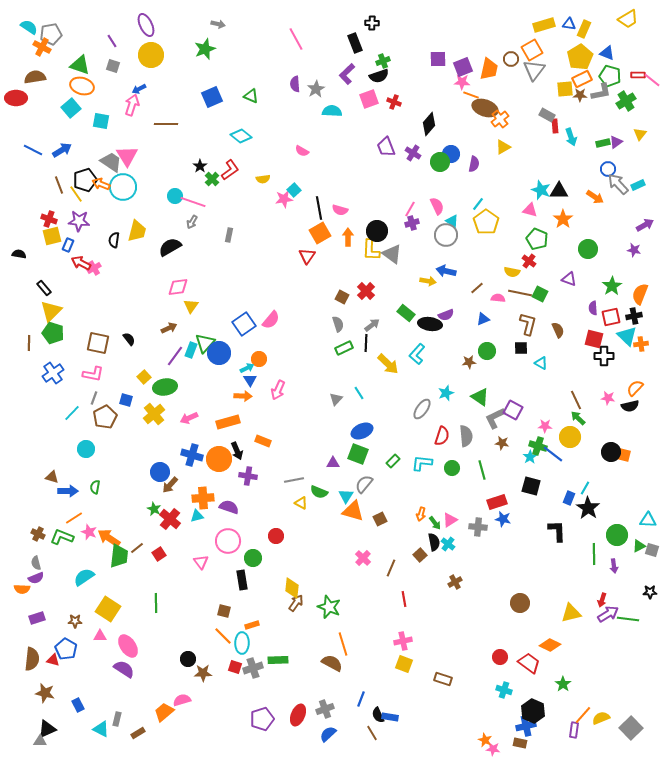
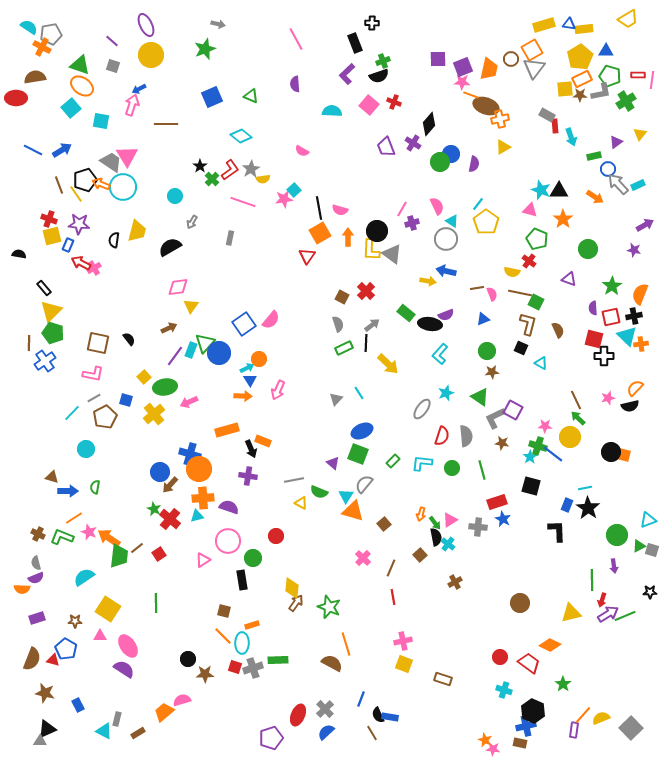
yellow rectangle at (584, 29): rotated 60 degrees clockwise
purple line at (112, 41): rotated 16 degrees counterclockwise
blue triangle at (607, 53): moved 1 px left, 2 px up; rotated 21 degrees counterclockwise
gray triangle at (534, 70): moved 2 px up
pink line at (652, 80): rotated 60 degrees clockwise
orange ellipse at (82, 86): rotated 20 degrees clockwise
gray star at (316, 89): moved 65 px left, 80 px down
pink square at (369, 99): moved 6 px down; rotated 30 degrees counterclockwise
brown ellipse at (485, 108): moved 1 px right, 2 px up
orange cross at (500, 119): rotated 24 degrees clockwise
green rectangle at (603, 143): moved 9 px left, 13 px down
purple cross at (413, 153): moved 10 px up
pink line at (193, 202): moved 50 px right
pink line at (410, 209): moved 8 px left
purple star at (79, 221): moved 3 px down
gray rectangle at (229, 235): moved 1 px right, 3 px down
gray circle at (446, 235): moved 4 px down
brown line at (477, 288): rotated 32 degrees clockwise
green square at (540, 294): moved 4 px left, 8 px down
pink semicircle at (498, 298): moved 6 px left, 4 px up; rotated 64 degrees clockwise
black square at (521, 348): rotated 24 degrees clockwise
cyan L-shape at (417, 354): moved 23 px right
brown star at (469, 362): moved 23 px right, 10 px down
blue cross at (53, 373): moved 8 px left, 12 px up
gray line at (94, 398): rotated 40 degrees clockwise
pink star at (608, 398): rotated 24 degrees counterclockwise
pink arrow at (189, 418): moved 16 px up
orange rectangle at (228, 422): moved 1 px left, 8 px down
black arrow at (237, 451): moved 14 px right, 2 px up
blue cross at (192, 455): moved 2 px left, 1 px up
orange circle at (219, 459): moved 20 px left, 10 px down
purple triangle at (333, 463): rotated 40 degrees clockwise
cyan line at (585, 488): rotated 48 degrees clockwise
blue rectangle at (569, 498): moved 2 px left, 7 px down
brown square at (380, 519): moved 4 px right, 5 px down; rotated 16 degrees counterclockwise
blue star at (503, 519): rotated 14 degrees clockwise
cyan triangle at (648, 520): rotated 24 degrees counterclockwise
black semicircle at (434, 542): moved 2 px right, 5 px up
green line at (594, 554): moved 2 px left, 26 px down
pink triangle at (201, 562): moved 2 px right, 2 px up; rotated 35 degrees clockwise
red line at (404, 599): moved 11 px left, 2 px up
green line at (628, 619): moved 3 px left, 3 px up; rotated 30 degrees counterclockwise
orange line at (343, 644): moved 3 px right
brown semicircle at (32, 659): rotated 15 degrees clockwise
brown star at (203, 673): moved 2 px right, 1 px down
gray cross at (325, 709): rotated 24 degrees counterclockwise
purple pentagon at (262, 719): moved 9 px right, 19 px down
cyan triangle at (101, 729): moved 3 px right, 2 px down
blue semicircle at (328, 734): moved 2 px left, 2 px up
